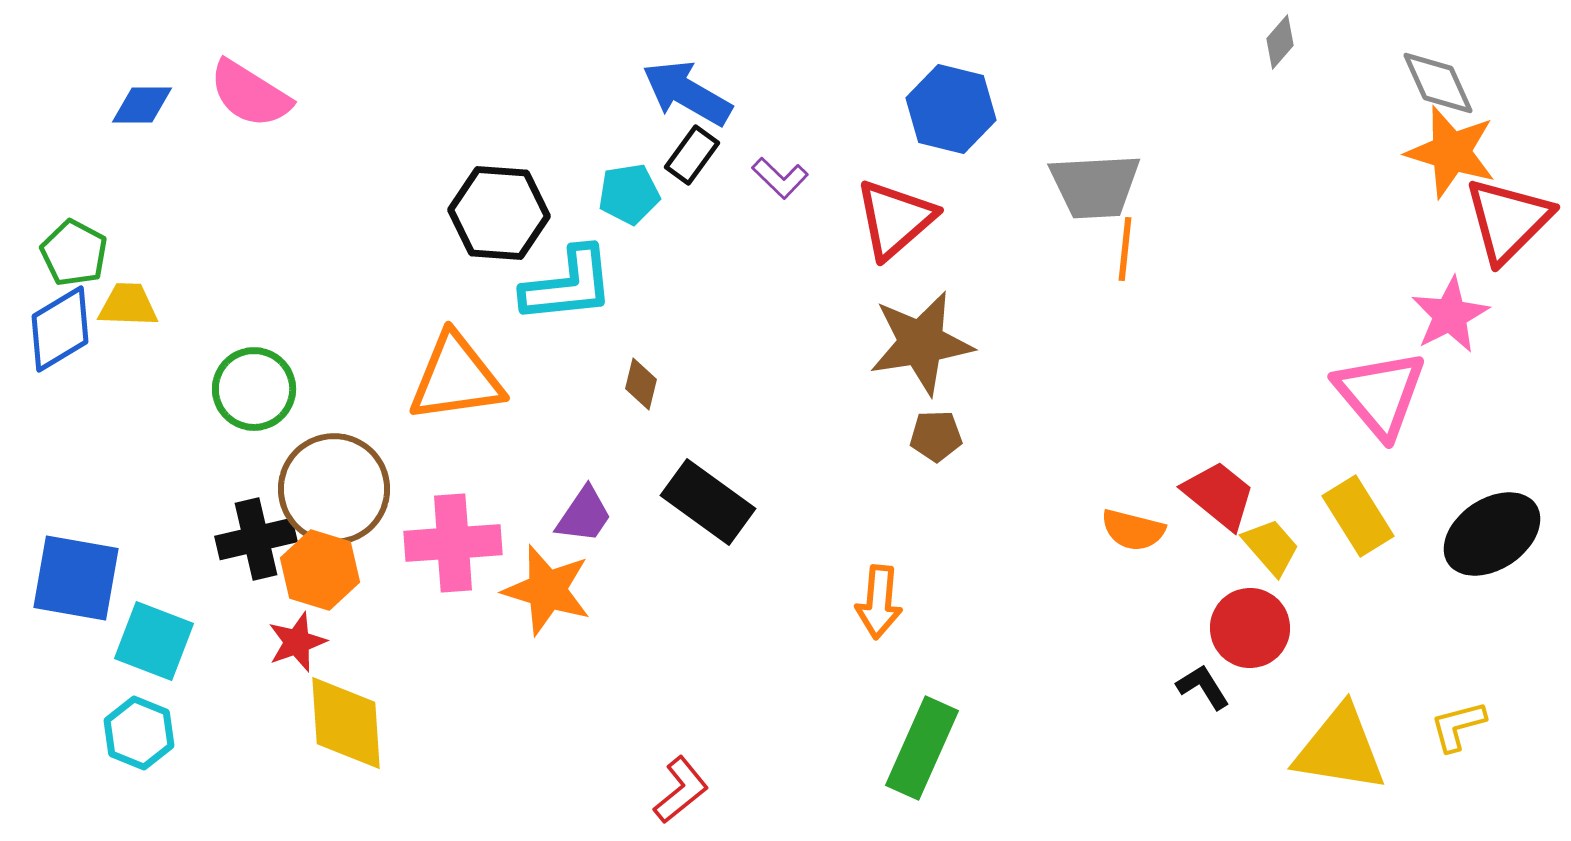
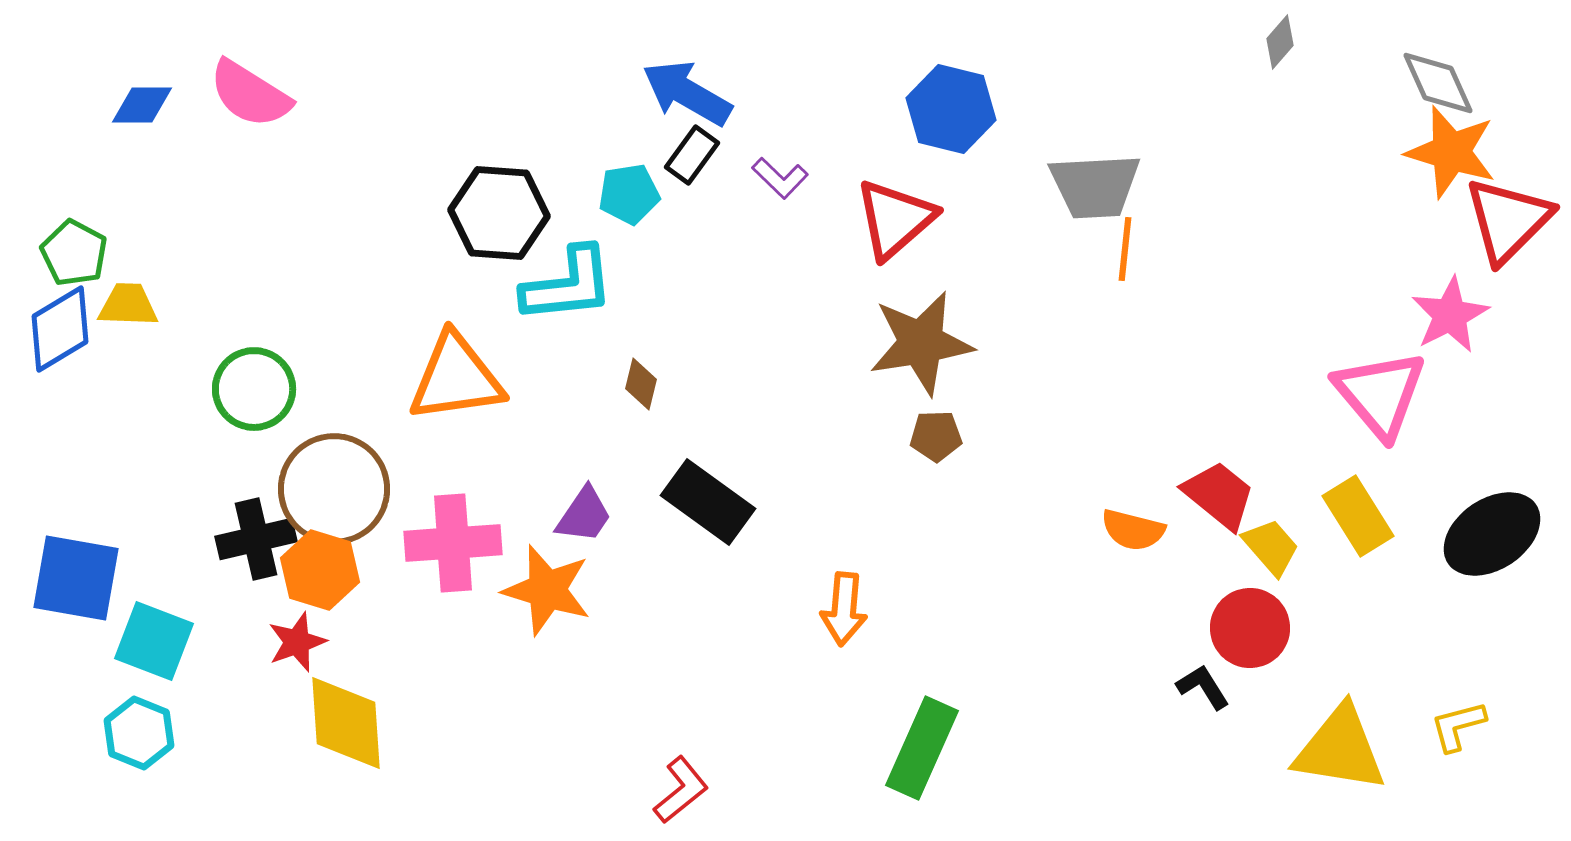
orange arrow at (879, 602): moved 35 px left, 7 px down
